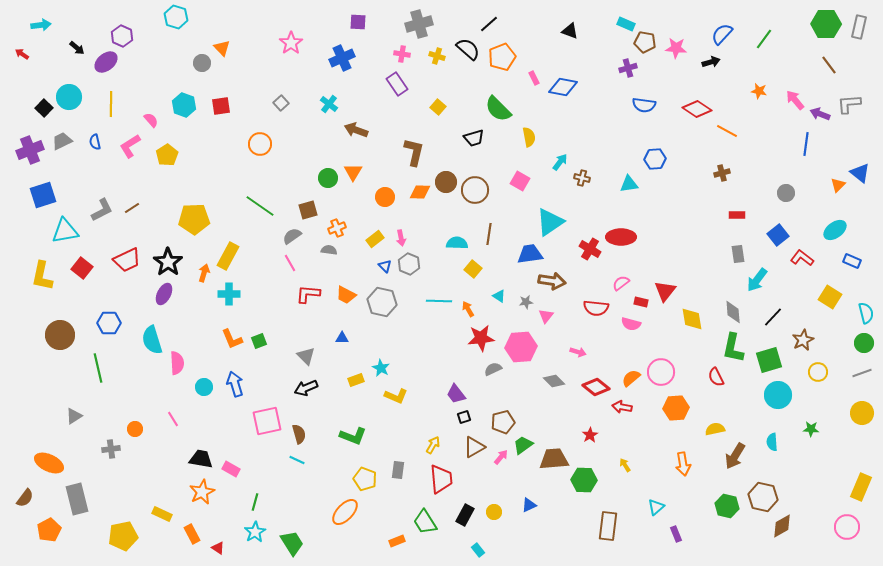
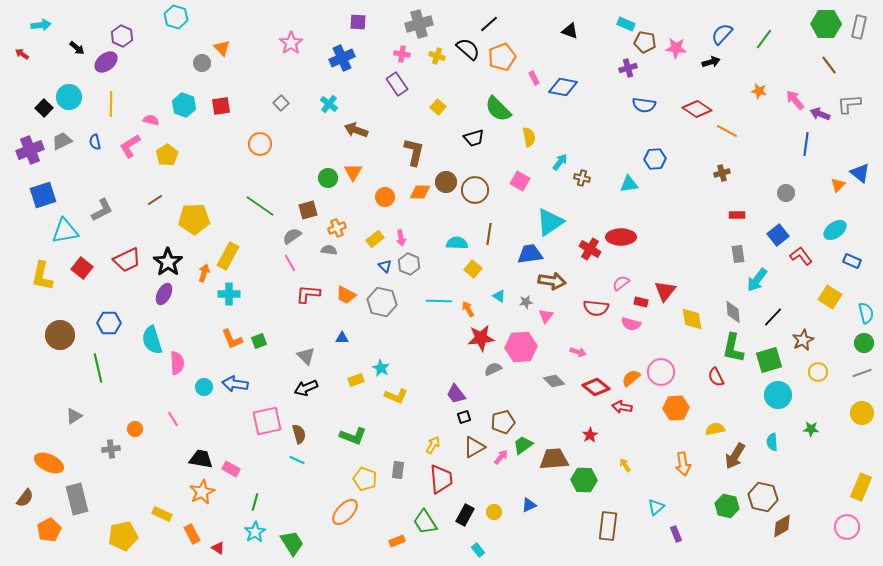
pink semicircle at (151, 120): rotated 35 degrees counterclockwise
brown line at (132, 208): moved 23 px right, 8 px up
red L-shape at (802, 258): moved 1 px left, 2 px up; rotated 15 degrees clockwise
blue arrow at (235, 384): rotated 65 degrees counterclockwise
